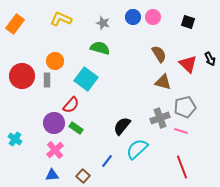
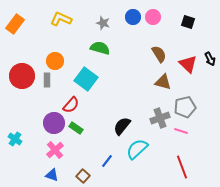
blue triangle: rotated 24 degrees clockwise
